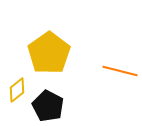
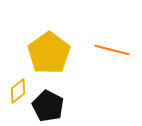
orange line: moved 8 px left, 21 px up
yellow diamond: moved 1 px right, 1 px down
